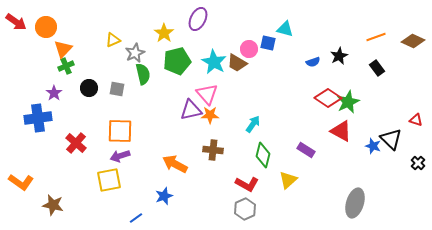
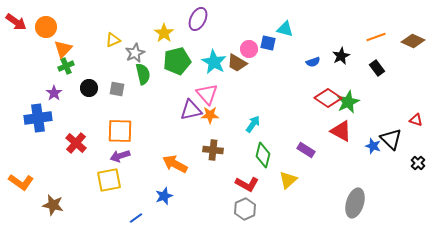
black star at (339, 56): moved 2 px right
